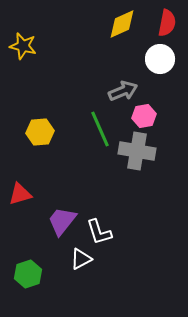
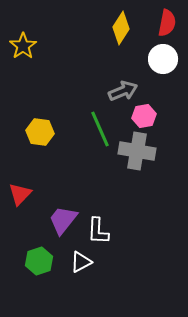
yellow diamond: moved 1 px left, 4 px down; rotated 32 degrees counterclockwise
yellow star: rotated 24 degrees clockwise
white circle: moved 3 px right
yellow hexagon: rotated 12 degrees clockwise
red triangle: rotated 30 degrees counterclockwise
purple trapezoid: moved 1 px right, 1 px up
white L-shape: moved 1 px left, 1 px up; rotated 20 degrees clockwise
white triangle: moved 3 px down
green hexagon: moved 11 px right, 13 px up
